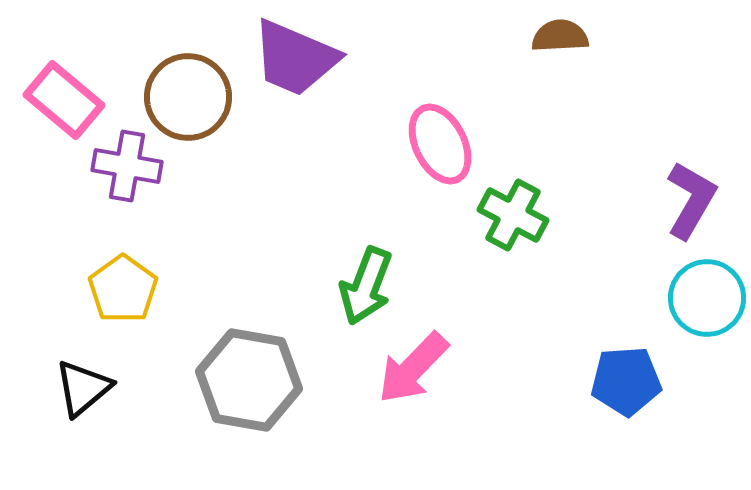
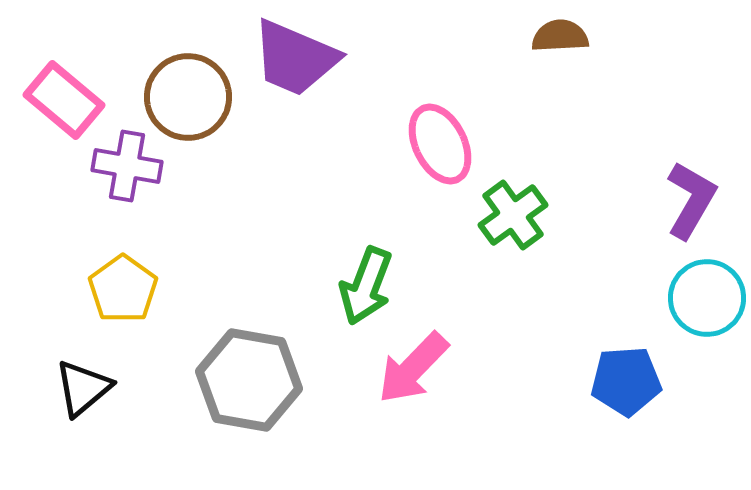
green cross: rotated 26 degrees clockwise
